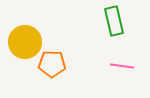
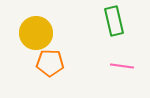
yellow circle: moved 11 px right, 9 px up
orange pentagon: moved 2 px left, 1 px up
